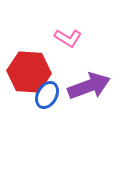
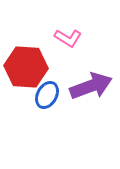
red hexagon: moved 3 px left, 5 px up
purple arrow: moved 2 px right
